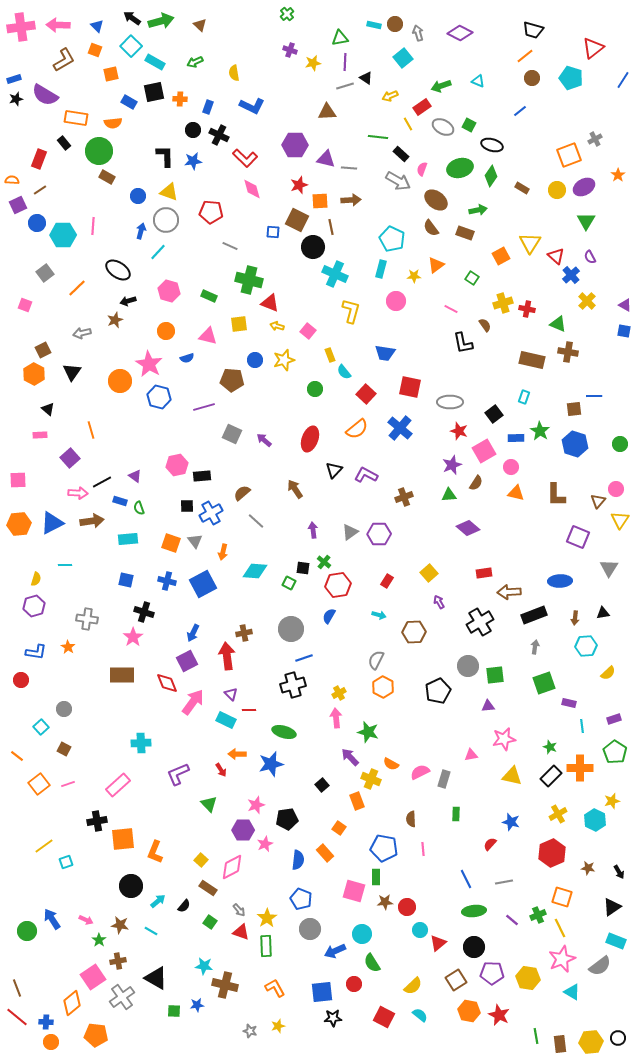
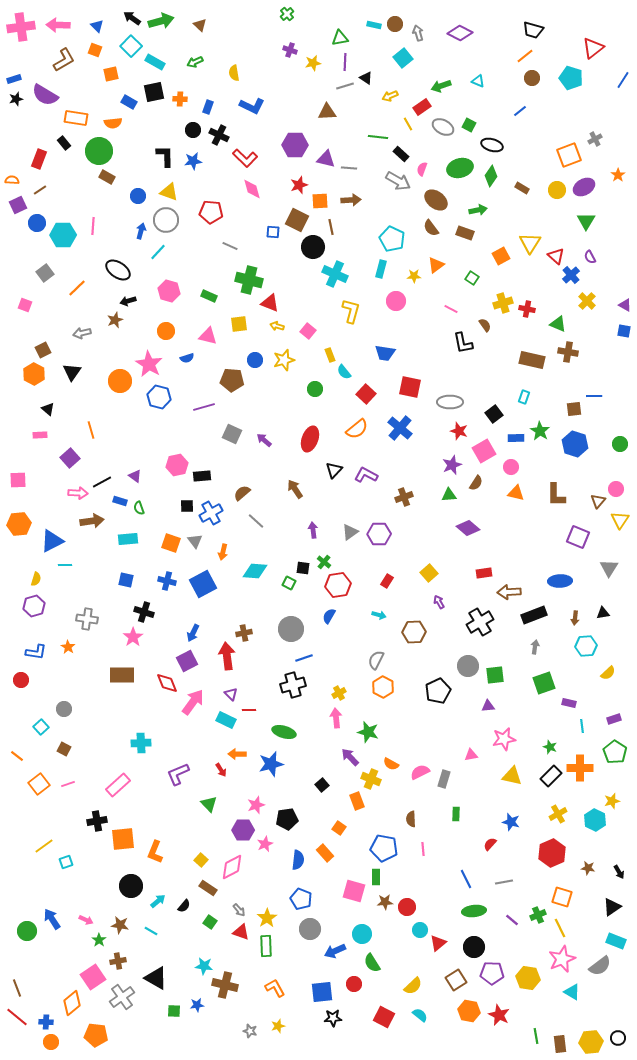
blue triangle at (52, 523): moved 18 px down
